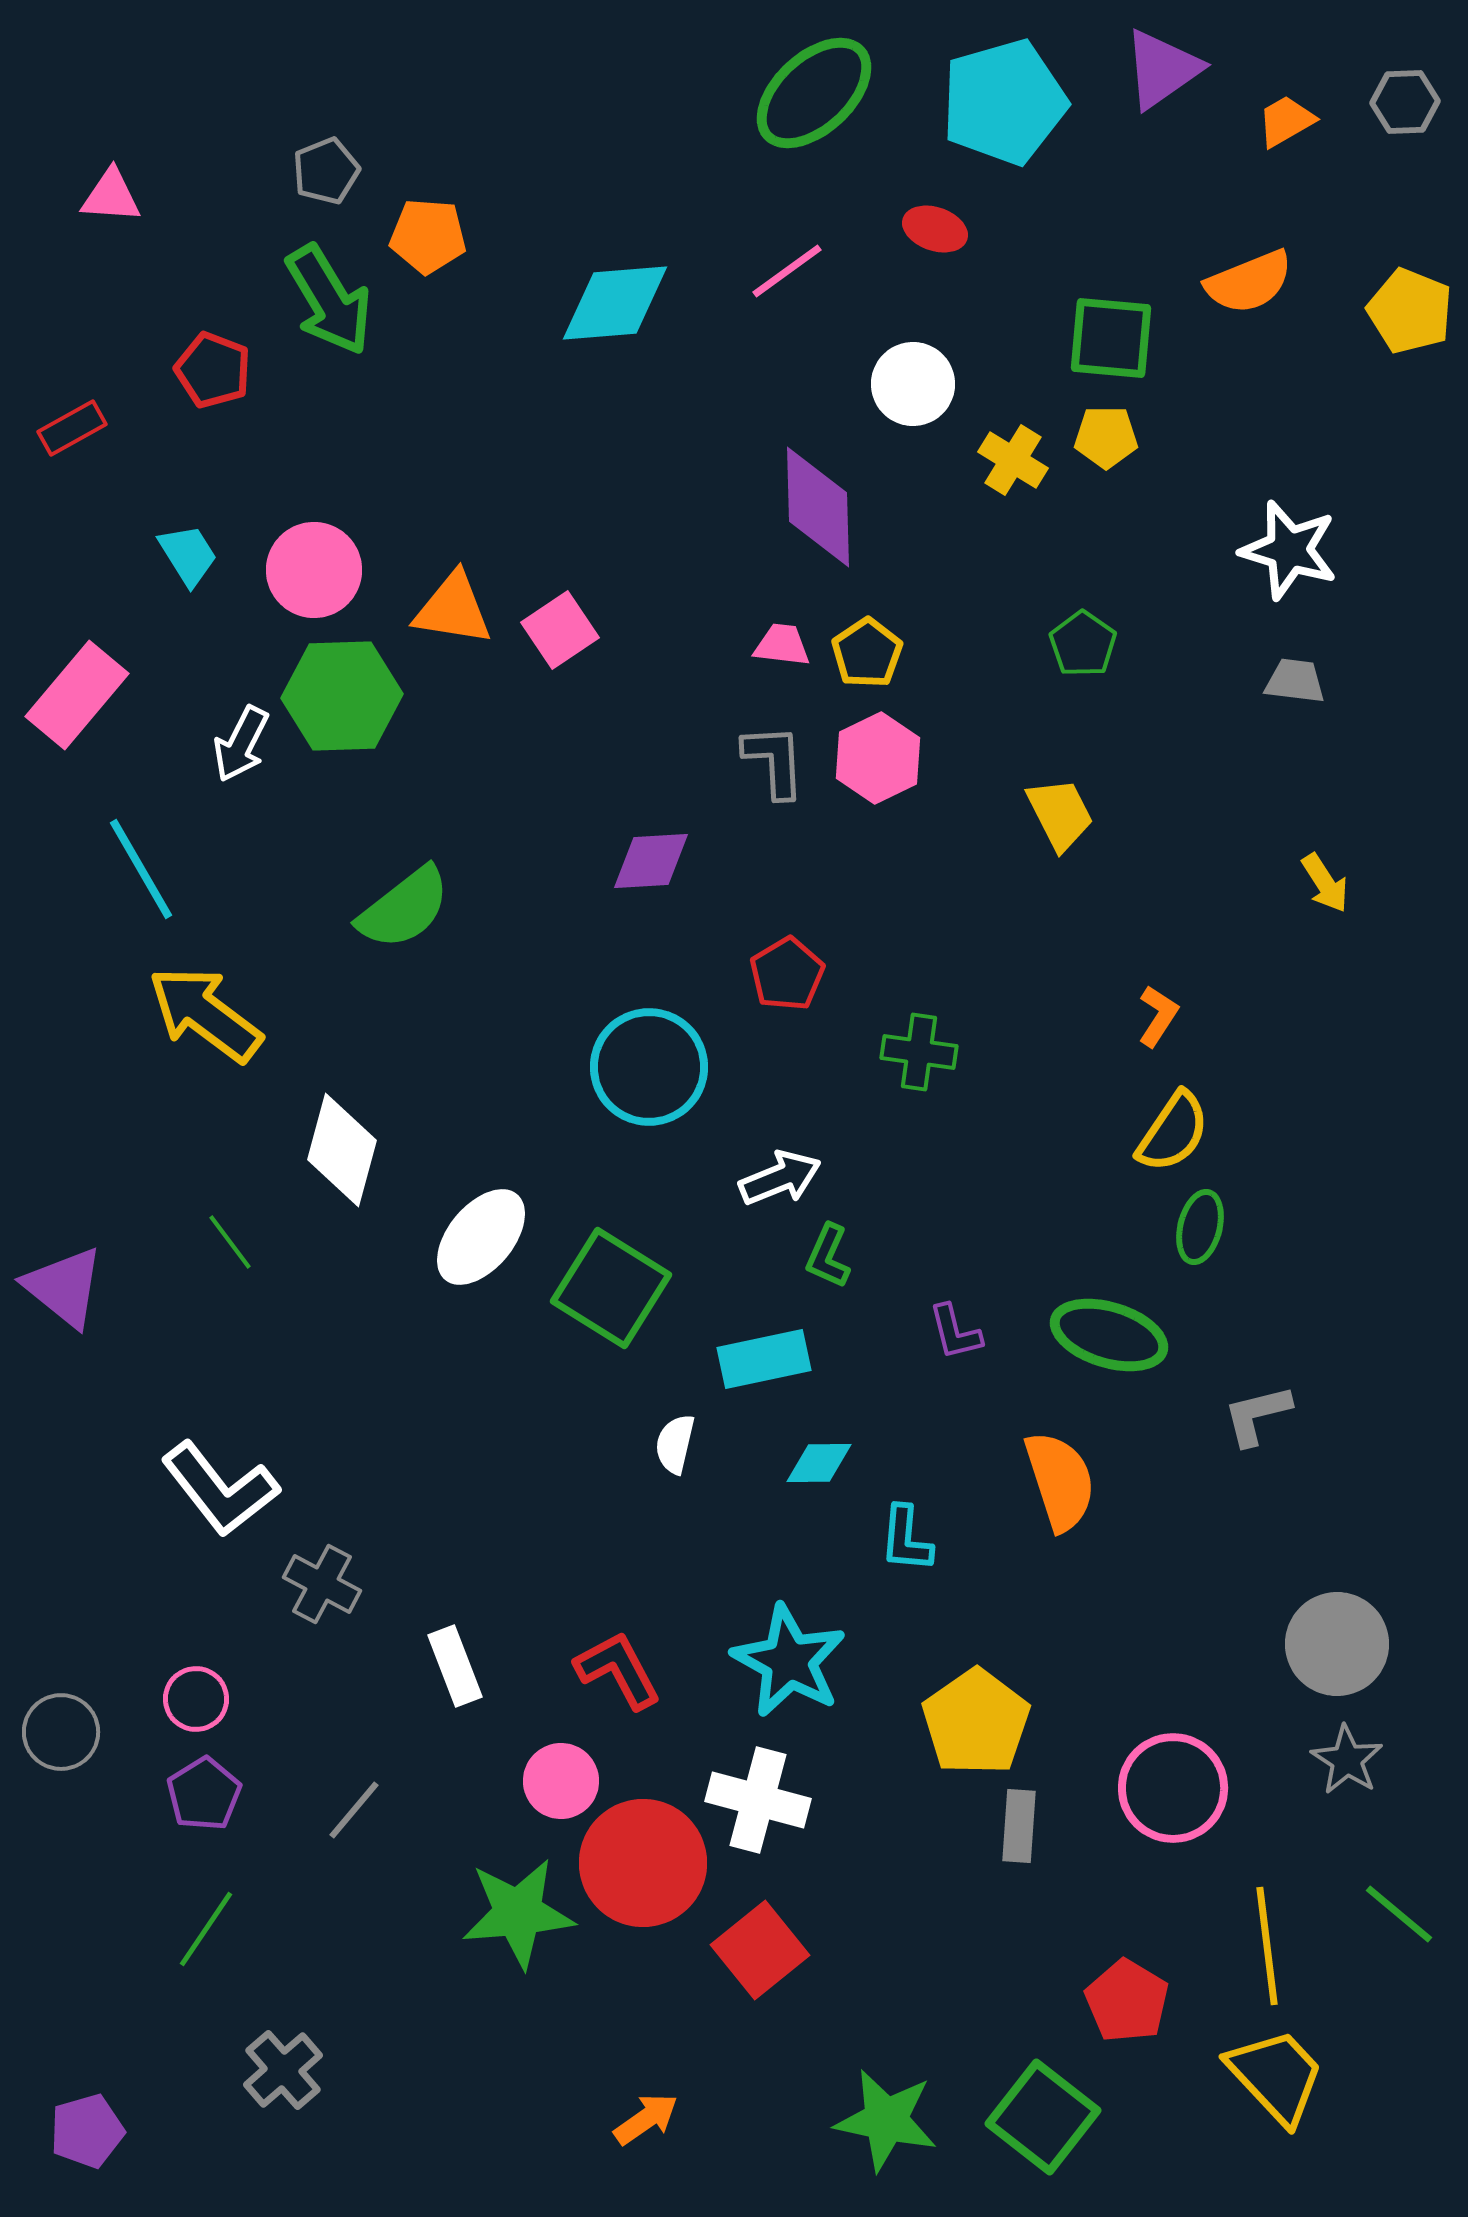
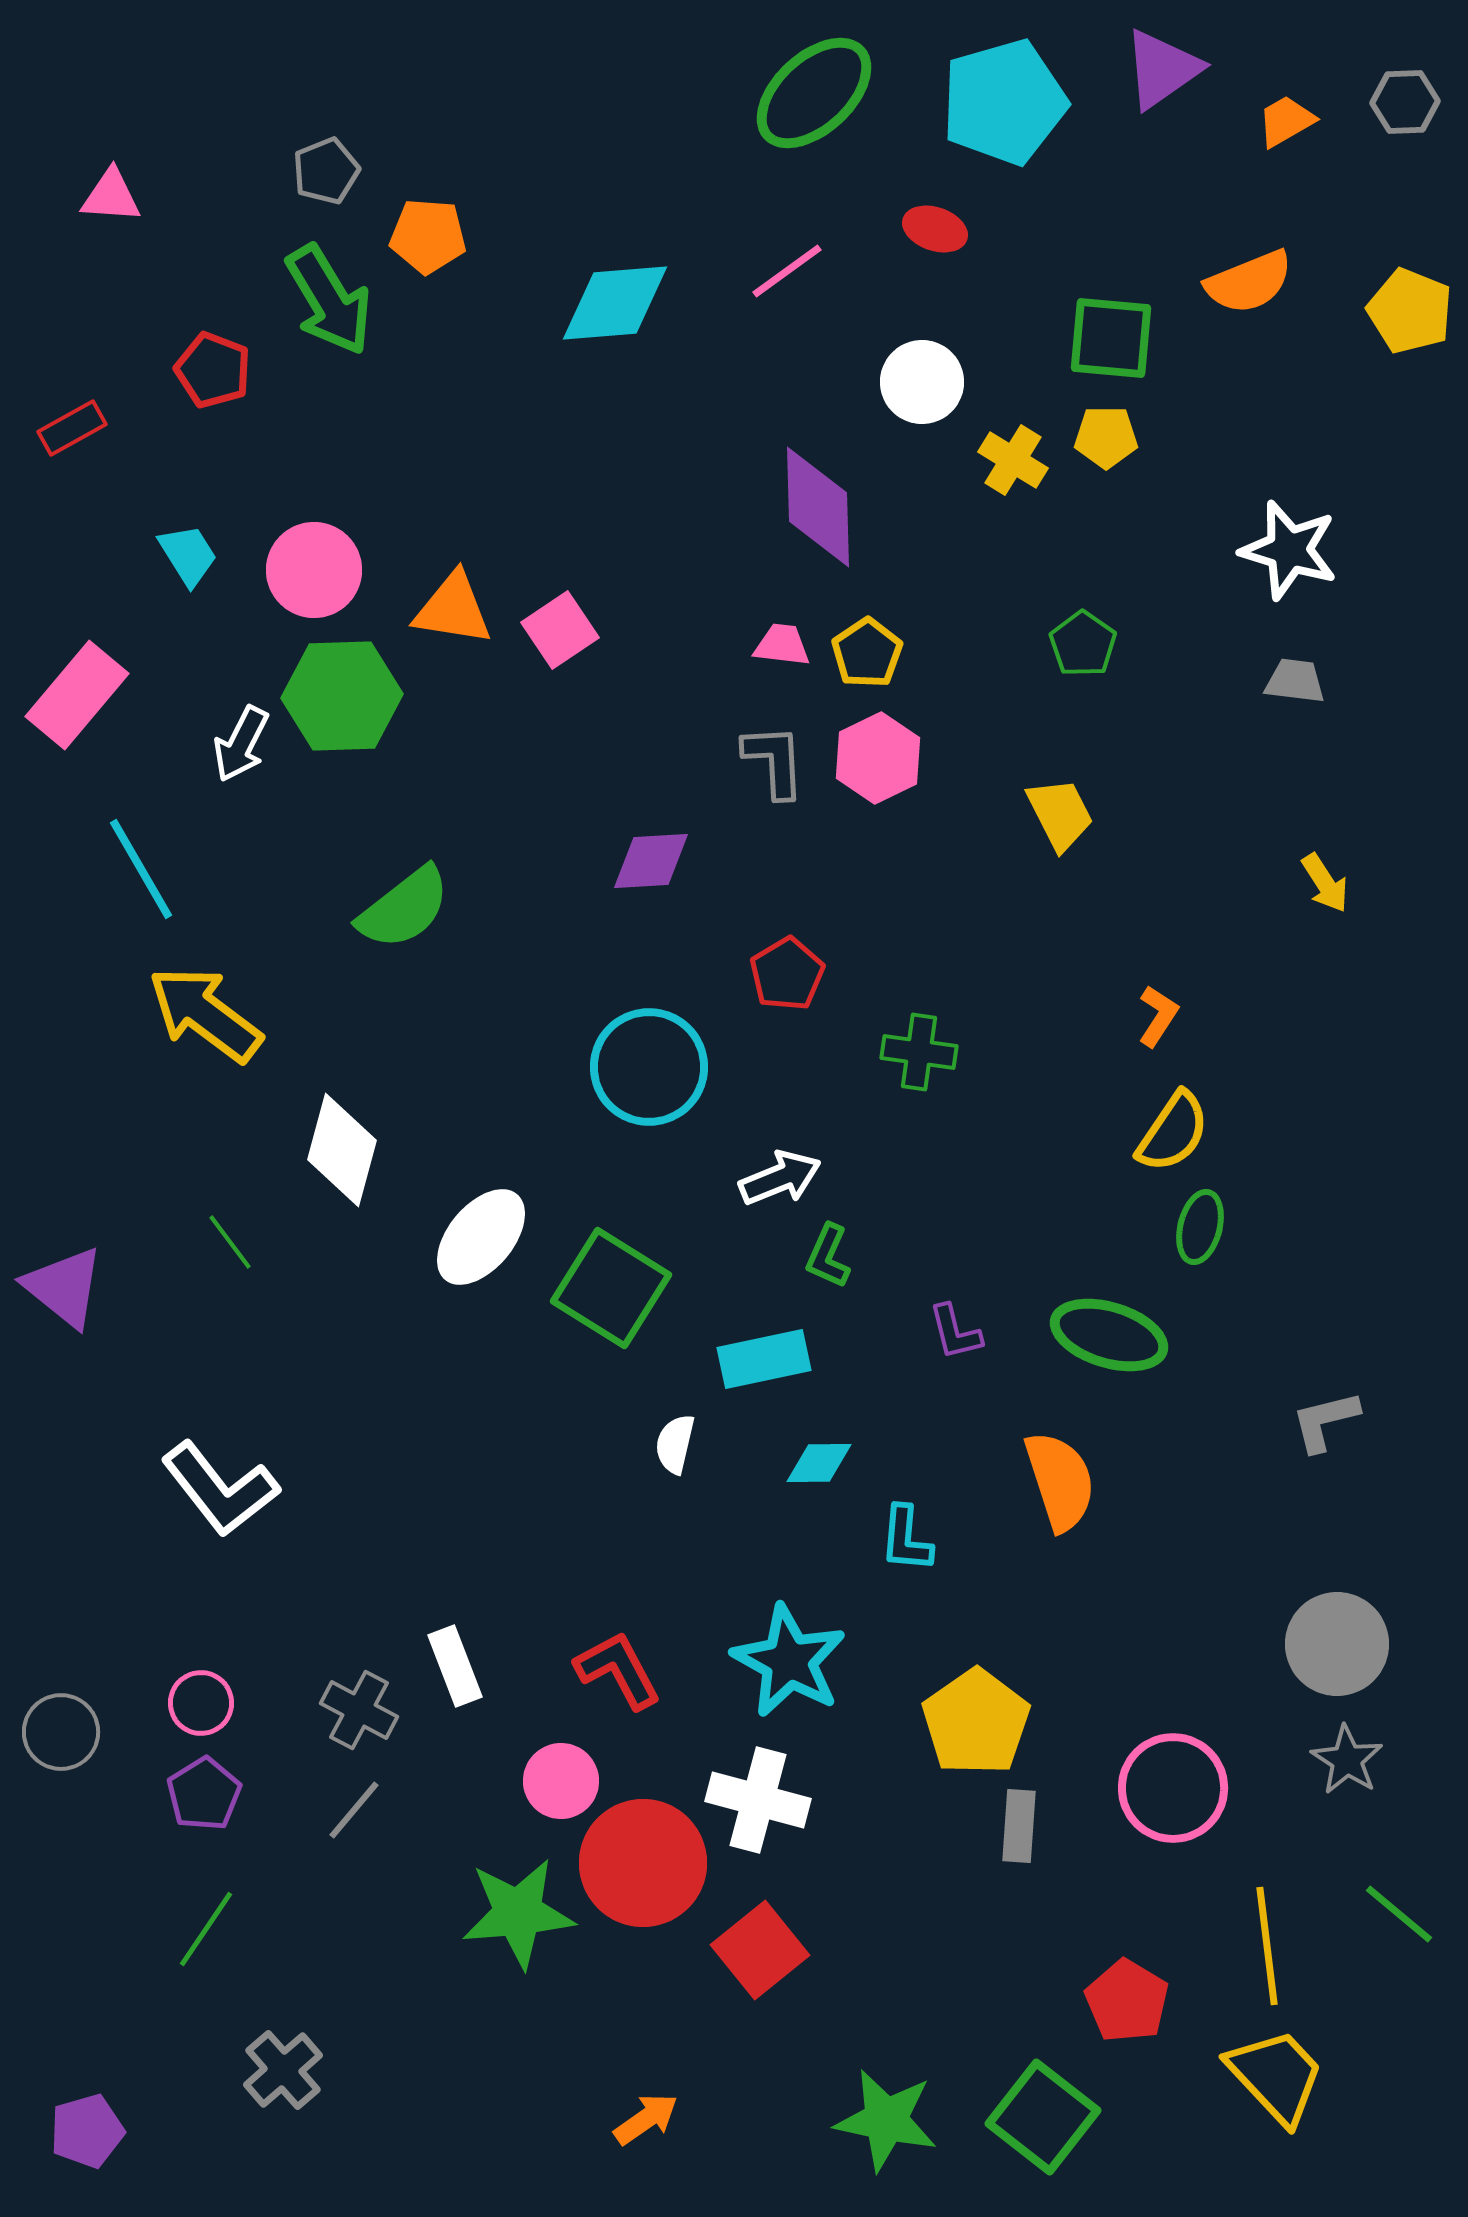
white circle at (913, 384): moved 9 px right, 2 px up
gray L-shape at (1257, 1415): moved 68 px right, 6 px down
gray cross at (322, 1584): moved 37 px right, 126 px down
pink circle at (196, 1699): moved 5 px right, 4 px down
